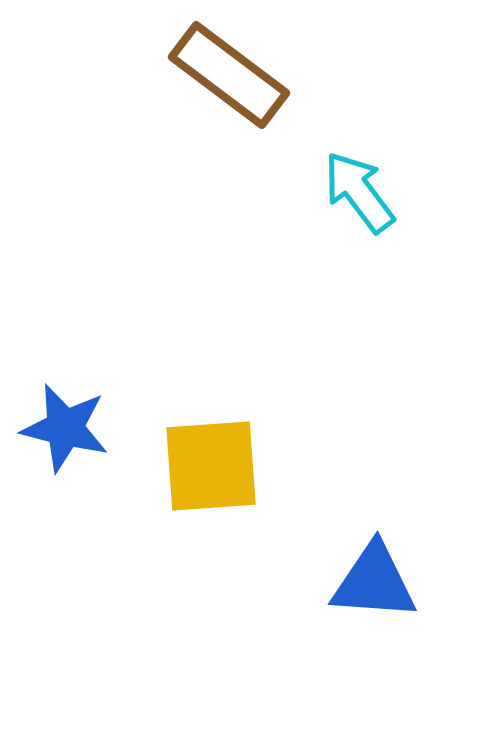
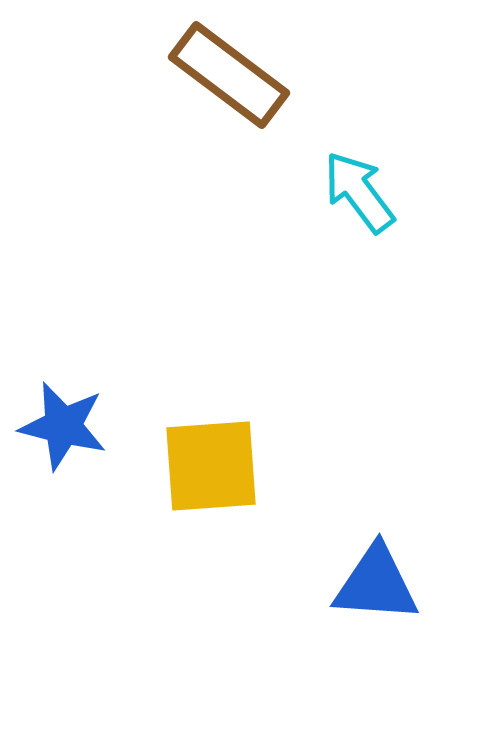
blue star: moved 2 px left, 2 px up
blue triangle: moved 2 px right, 2 px down
